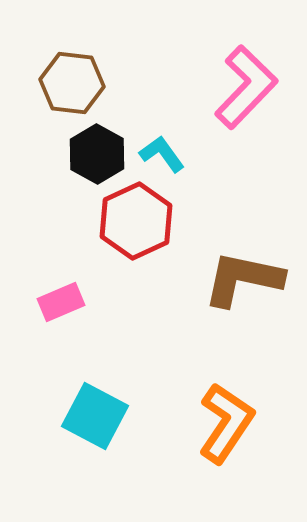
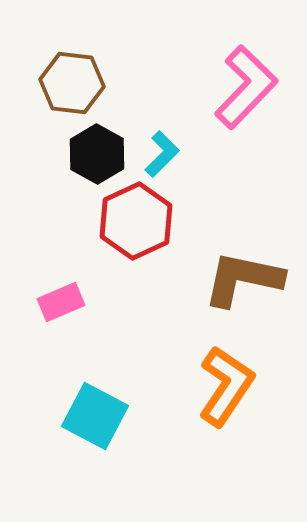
cyan L-shape: rotated 81 degrees clockwise
orange L-shape: moved 37 px up
